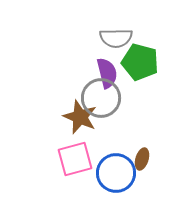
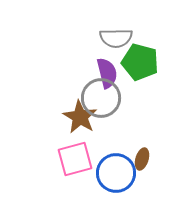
brown star: rotated 8 degrees clockwise
